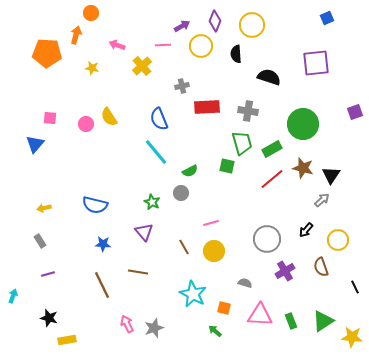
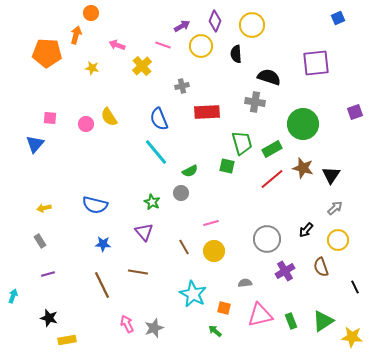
blue square at (327, 18): moved 11 px right
pink line at (163, 45): rotated 21 degrees clockwise
red rectangle at (207, 107): moved 5 px down
gray cross at (248, 111): moved 7 px right, 9 px up
gray arrow at (322, 200): moved 13 px right, 8 px down
gray semicircle at (245, 283): rotated 24 degrees counterclockwise
pink triangle at (260, 315): rotated 16 degrees counterclockwise
